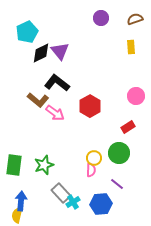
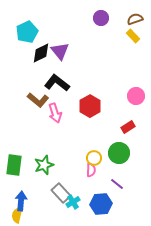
yellow rectangle: moved 2 px right, 11 px up; rotated 40 degrees counterclockwise
pink arrow: rotated 36 degrees clockwise
